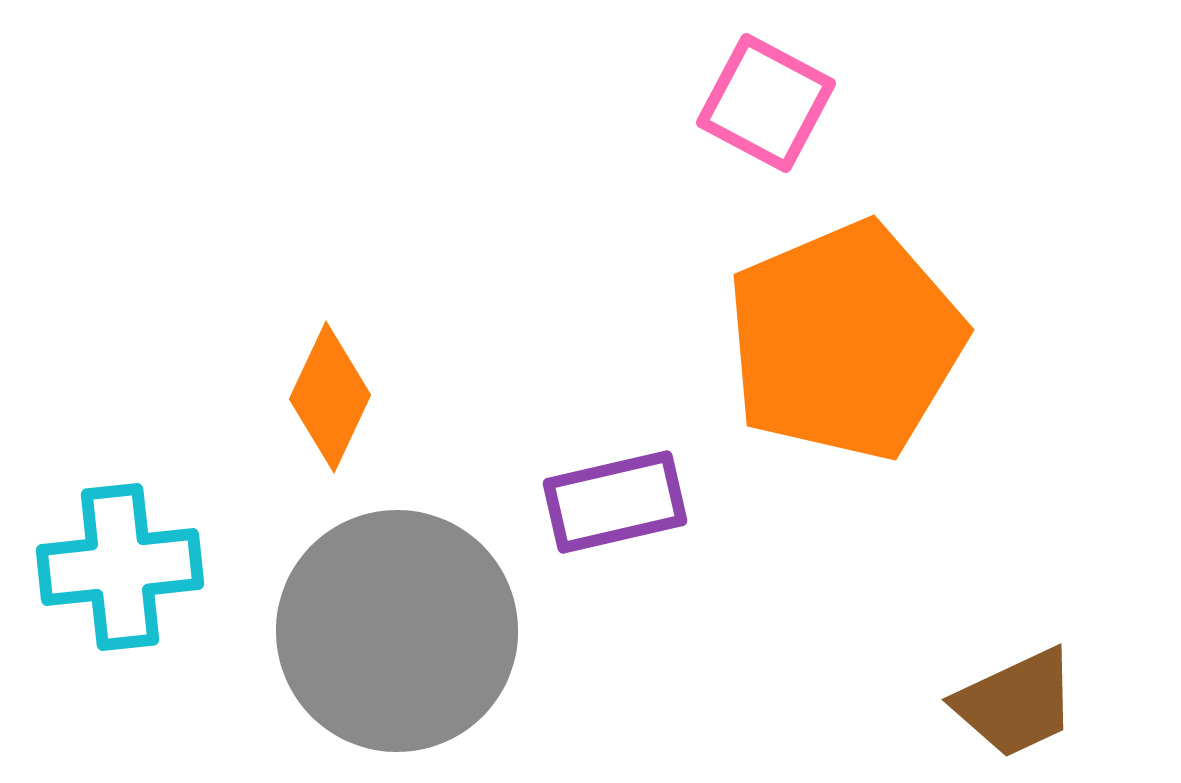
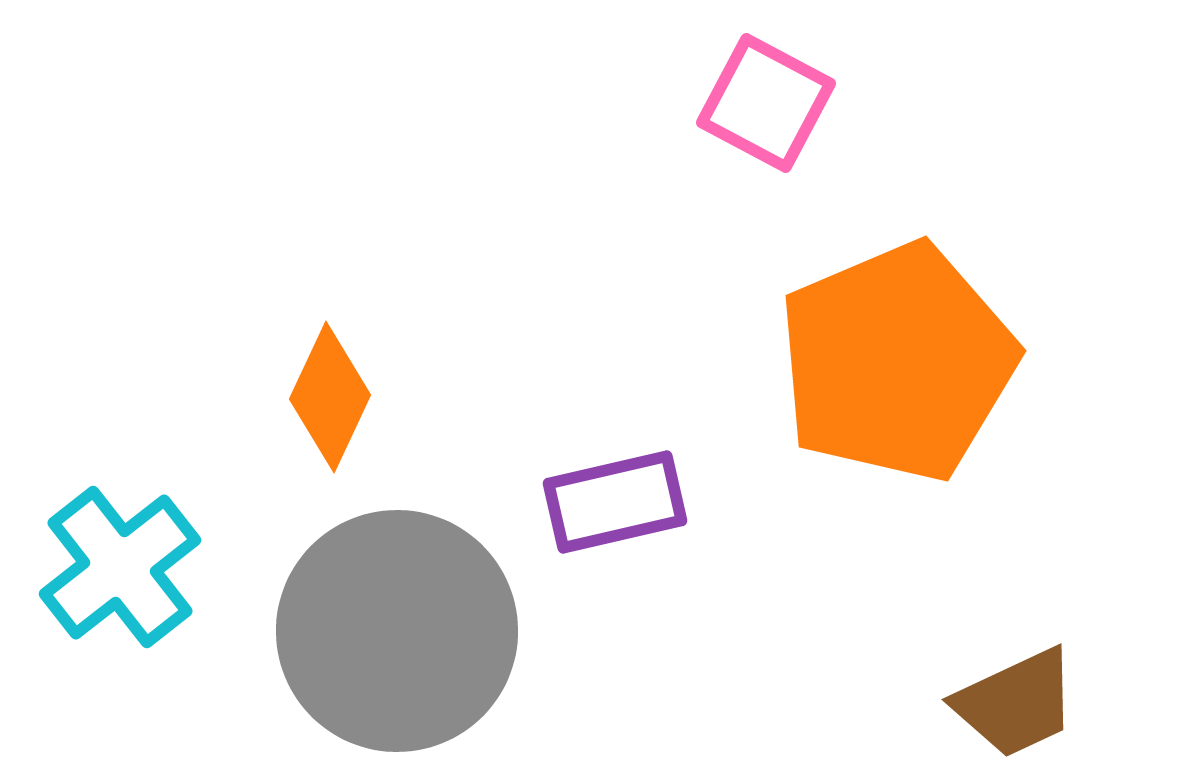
orange pentagon: moved 52 px right, 21 px down
cyan cross: rotated 32 degrees counterclockwise
